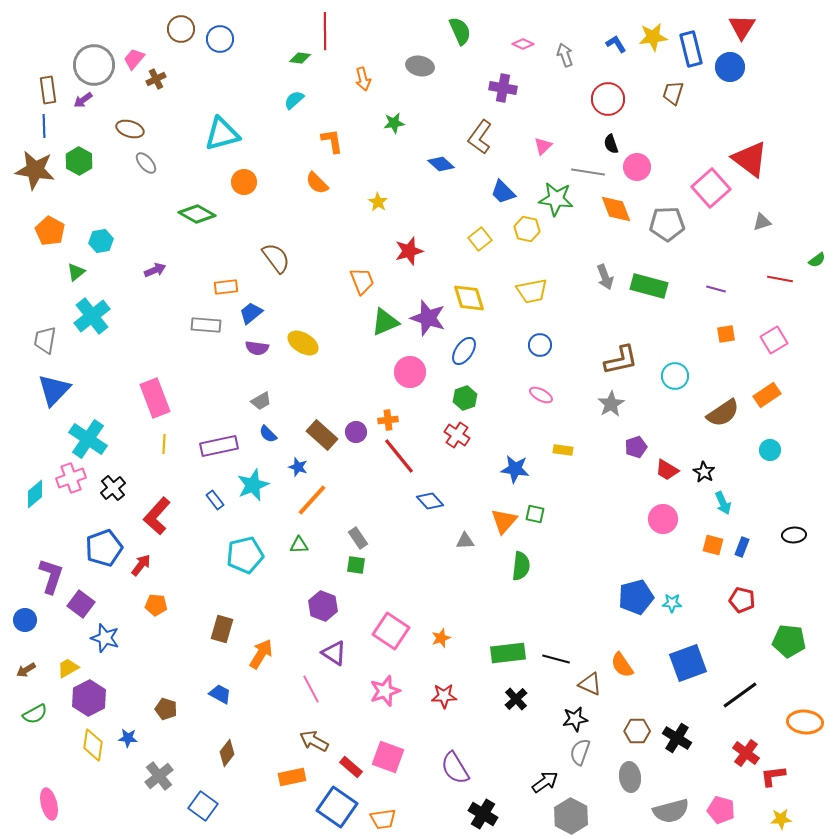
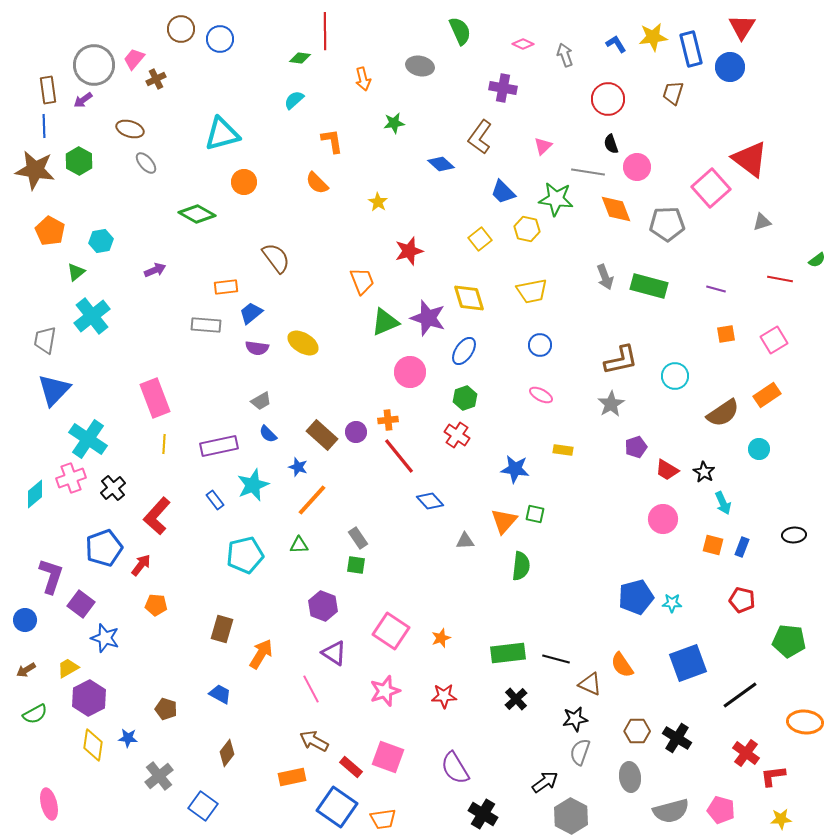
cyan circle at (770, 450): moved 11 px left, 1 px up
